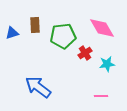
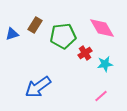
brown rectangle: rotated 35 degrees clockwise
blue triangle: moved 1 px down
cyan star: moved 2 px left
blue arrow: rotated 72 degrees counterclockwise
pink line: rotated 40 degrees counterclockwise
